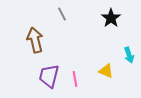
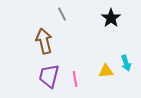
brown arrow: moved 9 px right, 1 px down
cyan arrow: moved 3 px left, 8 px down
yellow triangle: rotated 28 degrees counterclockwise
